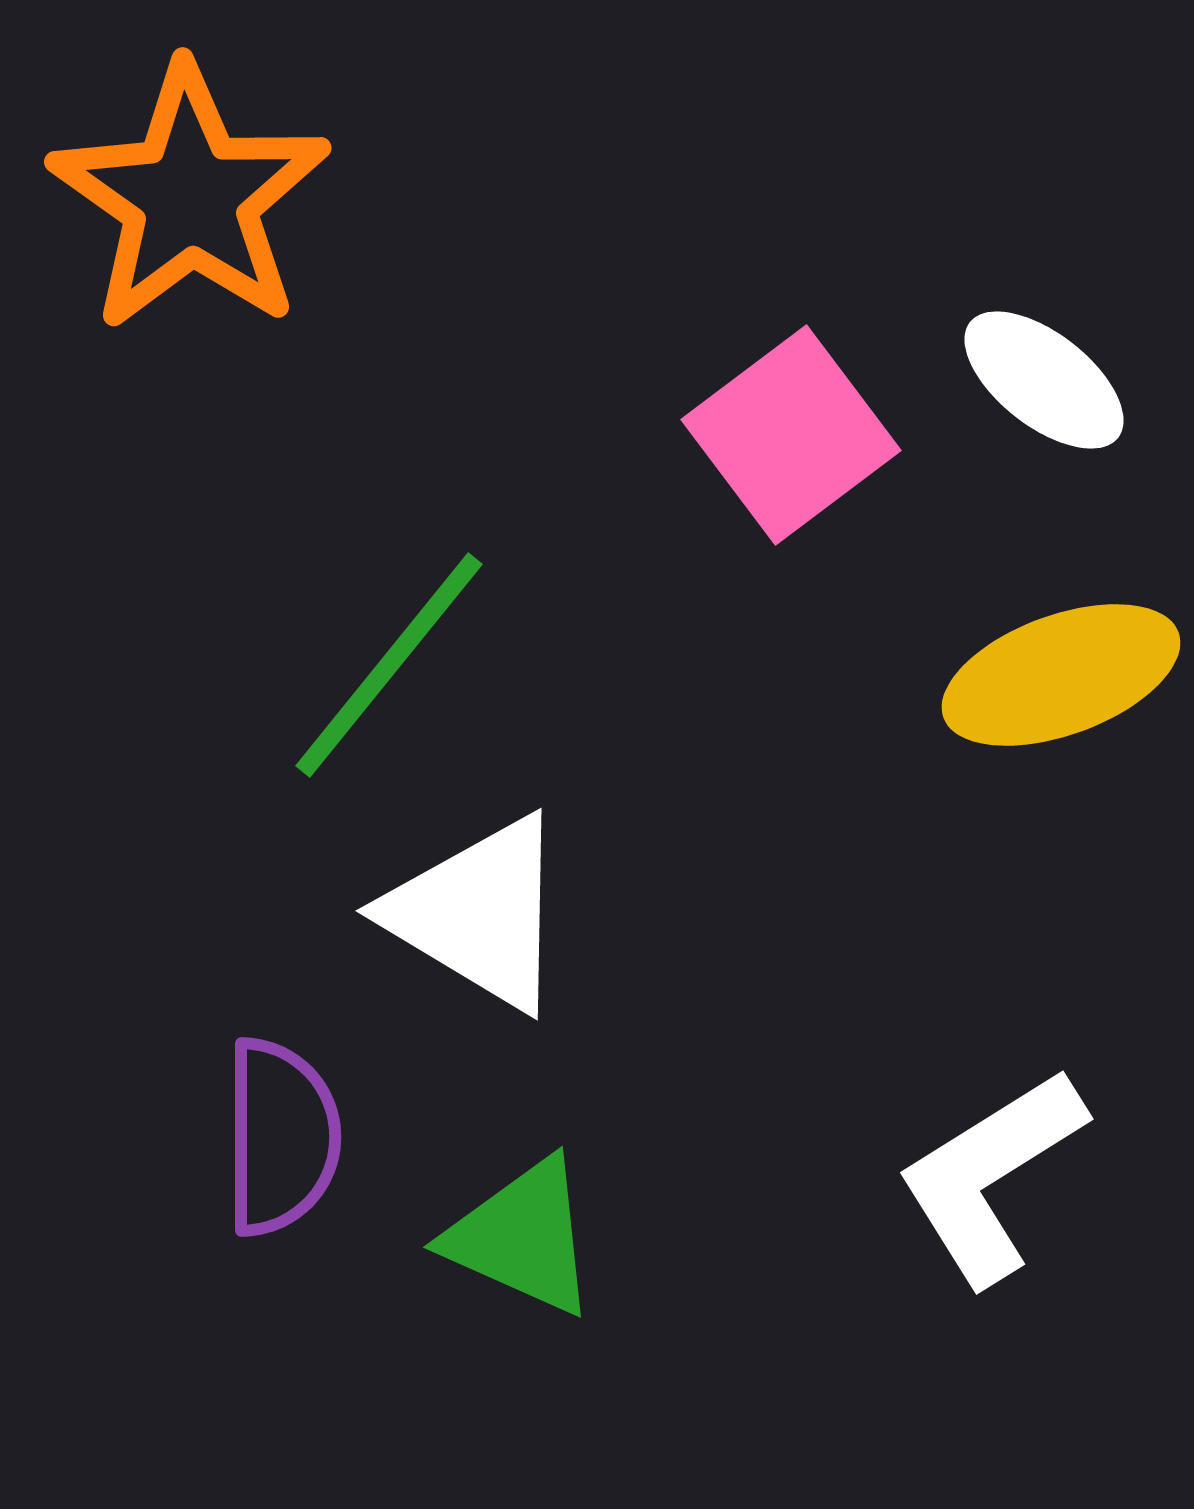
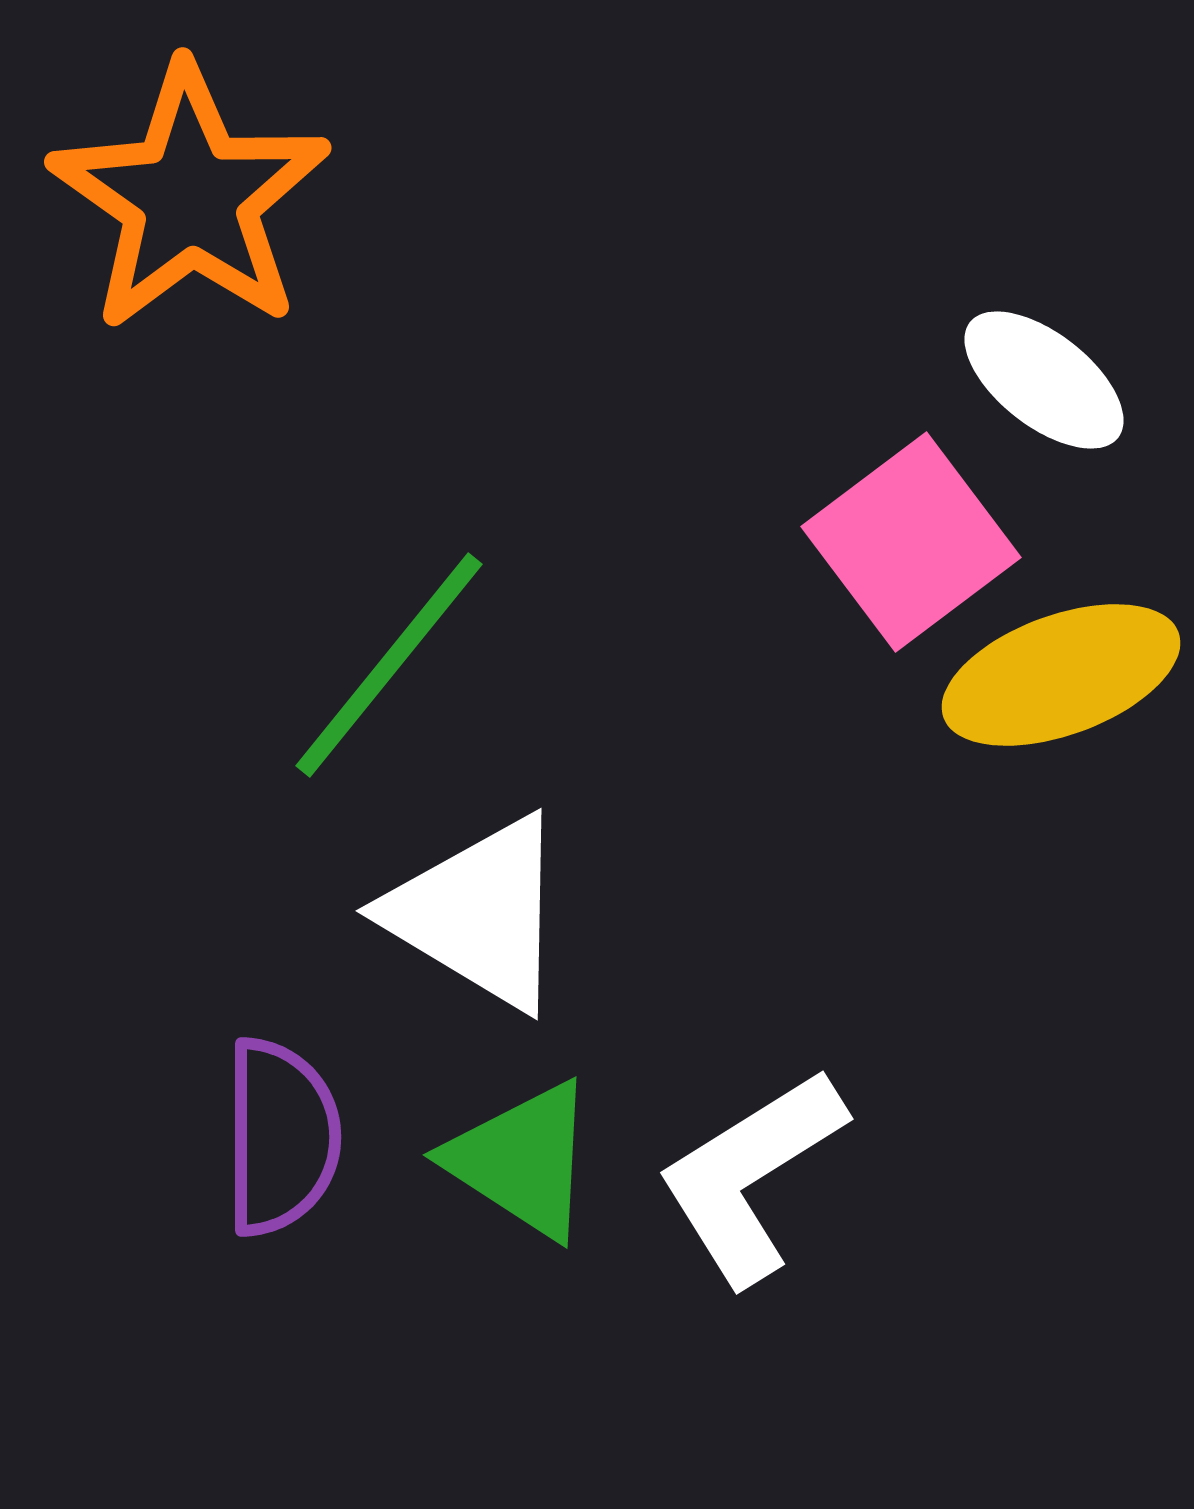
pink square: moved 120 px right, 107 px down
white L-shape: moved 240 px left
green triangle: moved 77 px up; rotated 9 degrees clockwise
